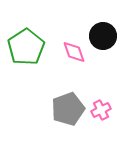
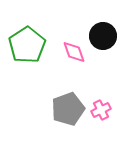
green pentagon: moved 1 px right, 2 px up
